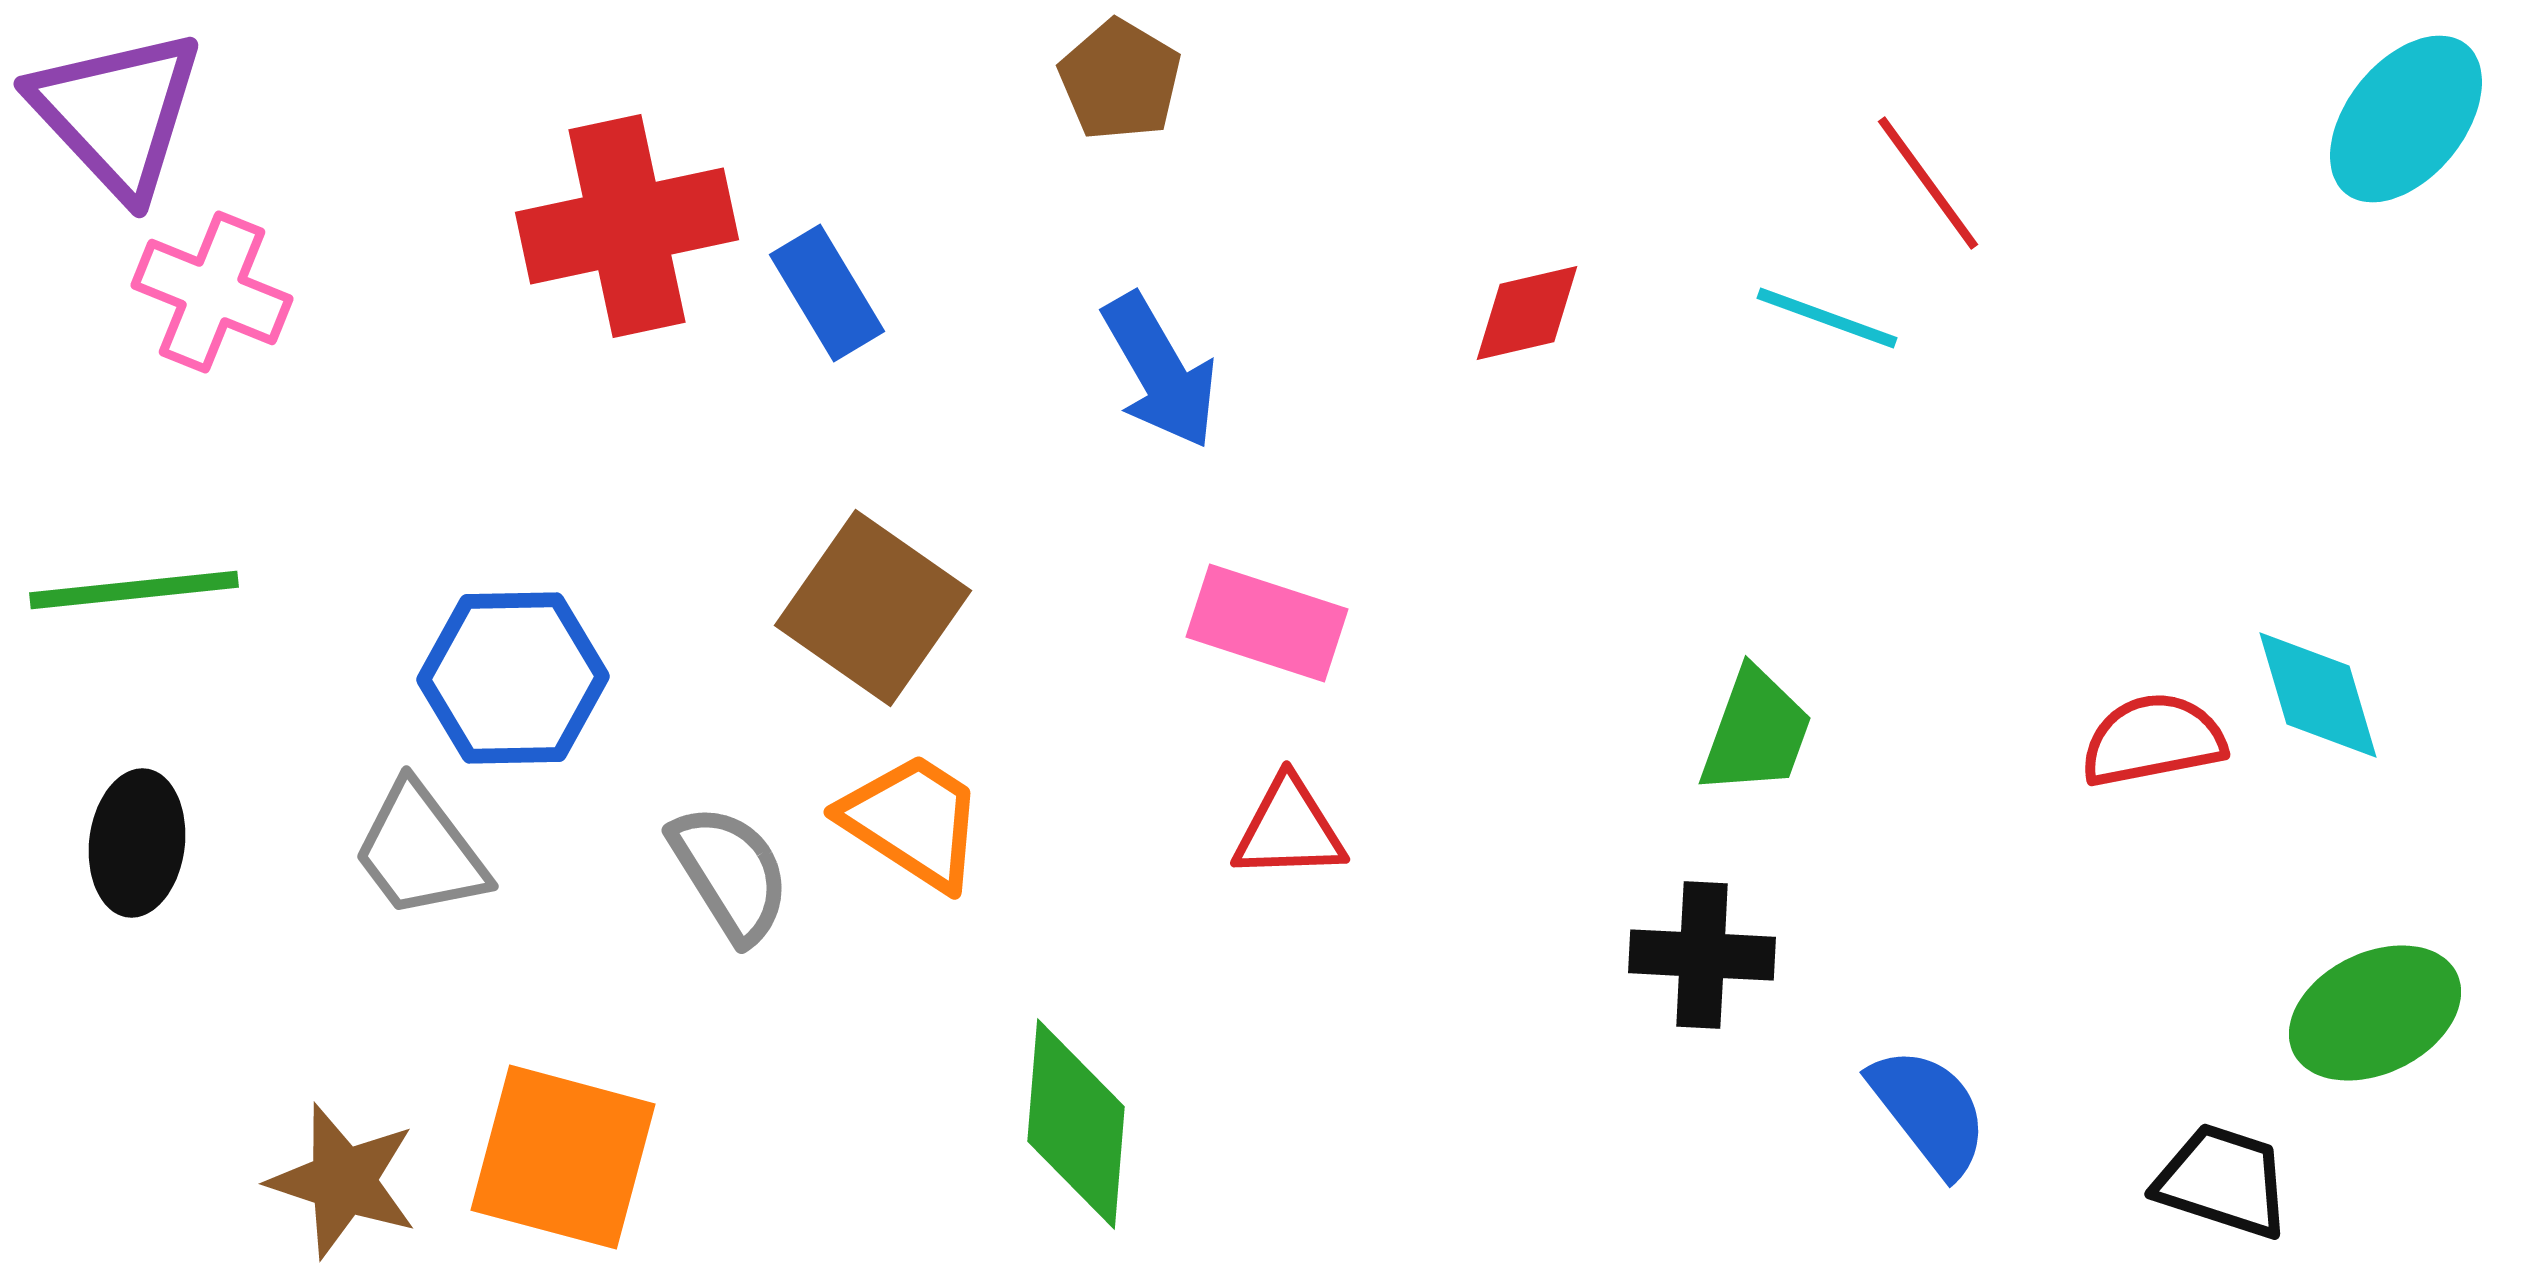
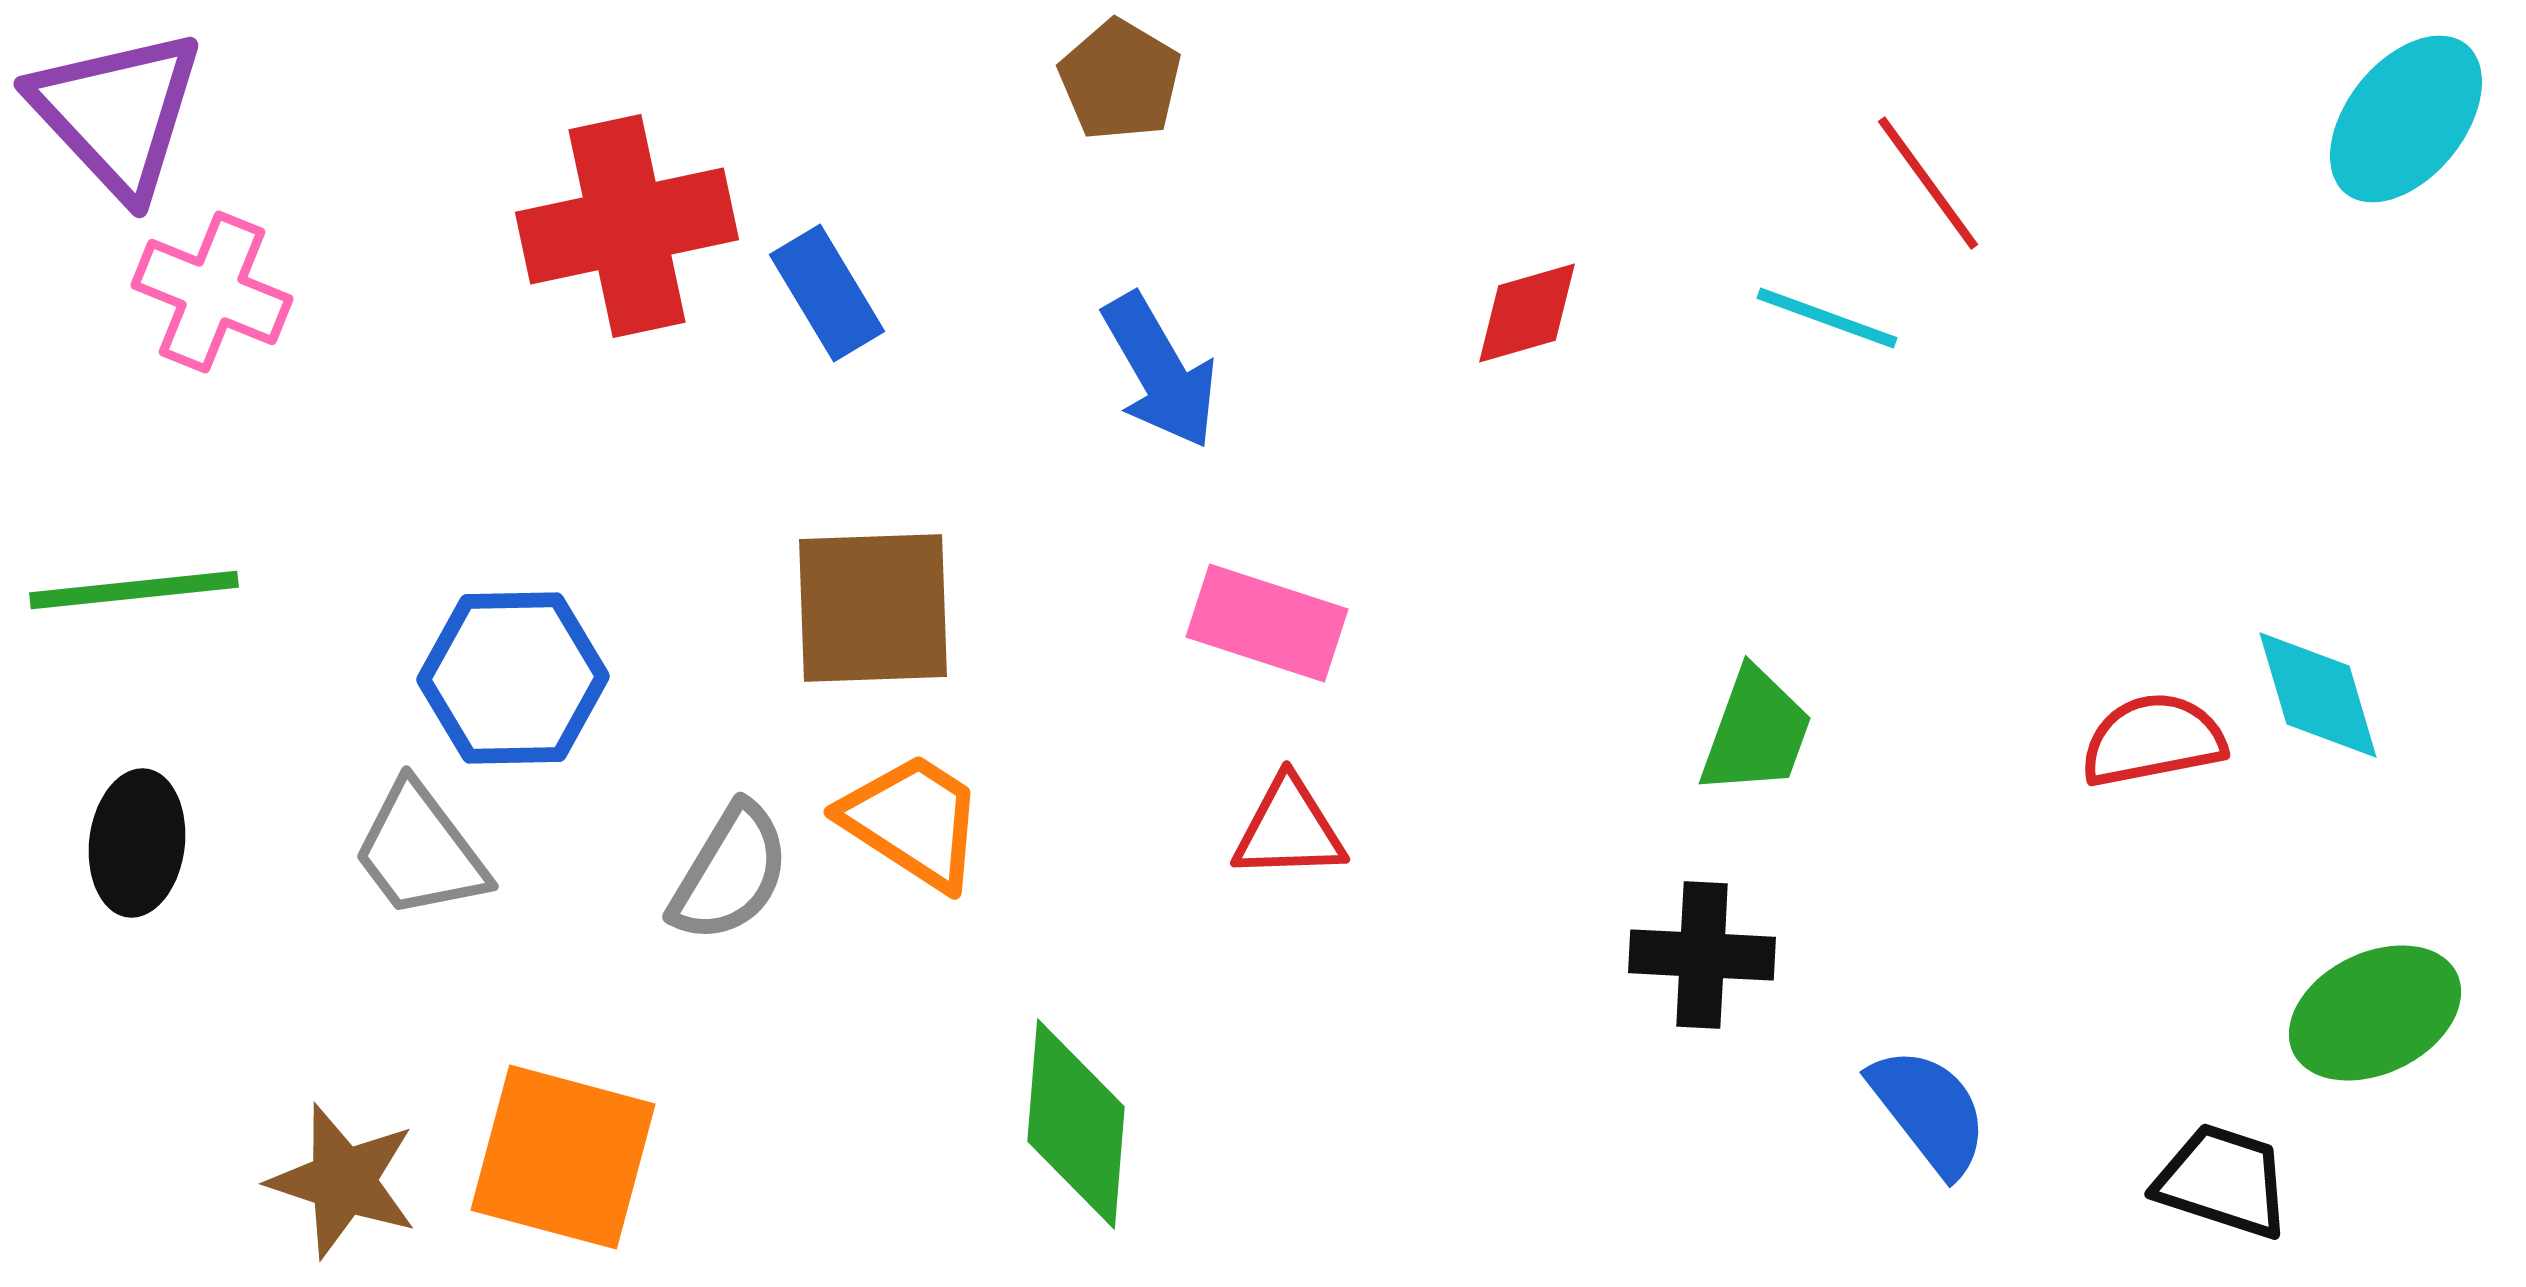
red diamond: rotated 3 degrees counterclockwise
brown square: rotated 37 degrees counterclockwise
gray semicircle: rotated 63 degrees clockwise
